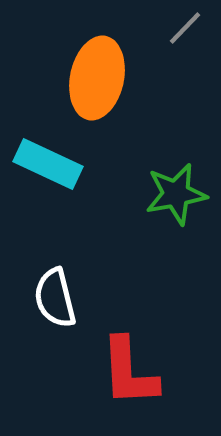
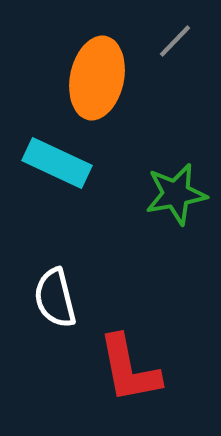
gray line: moved 10 px left, 13 px down
cyan rectangle: moved 9 px right, 1 px up
red L-shape: moved 3 px up; rotated 8 degrees counterclockwise
